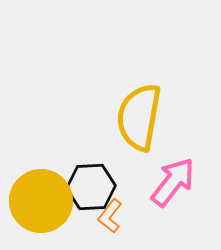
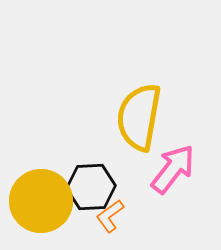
pink arrow: moved 13 px up
orange L-shape: rotated 16 degrees clockwise
